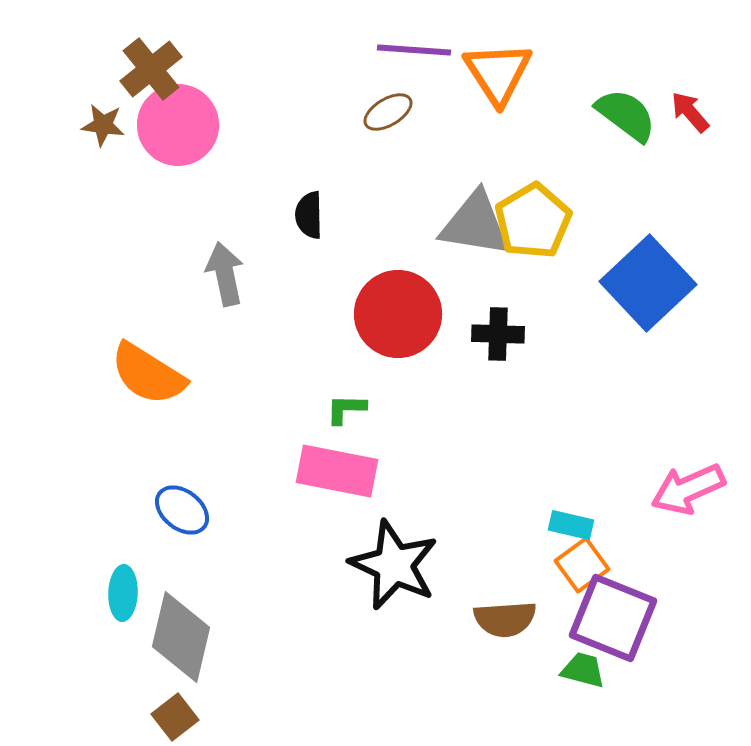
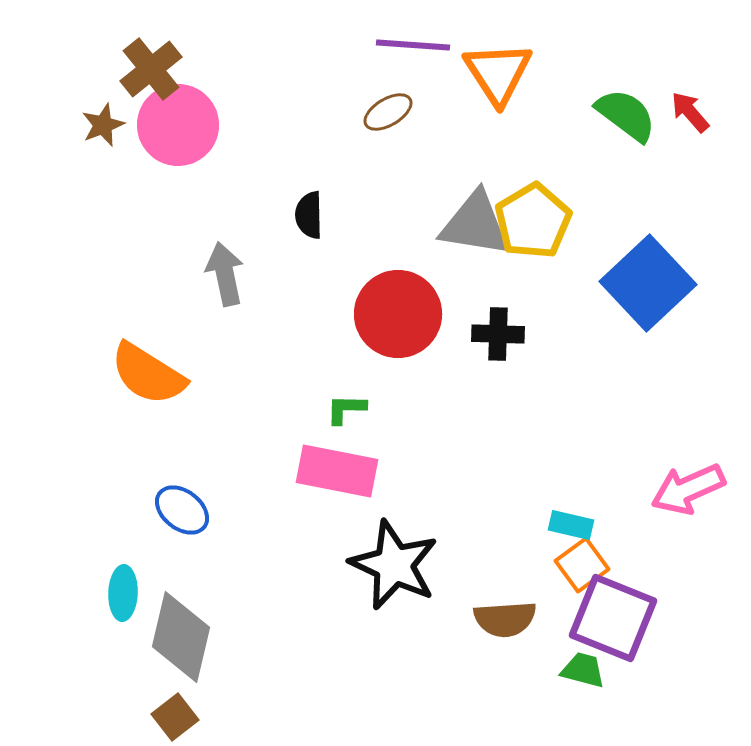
purple line: moved 1 px left, 5 px up
brown star: rotated 30 degrees counterclockwise
